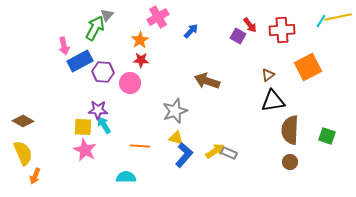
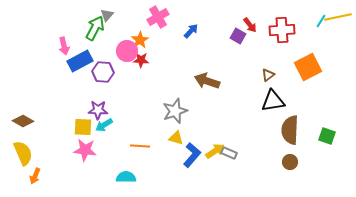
pink circle: moved 3 px left, 32 px up
cyan arrow: rotated 90 degrees counterclockwise
pink star: rotated 20 degrees counterclockwise
blue L-shape: moved 8 px right
